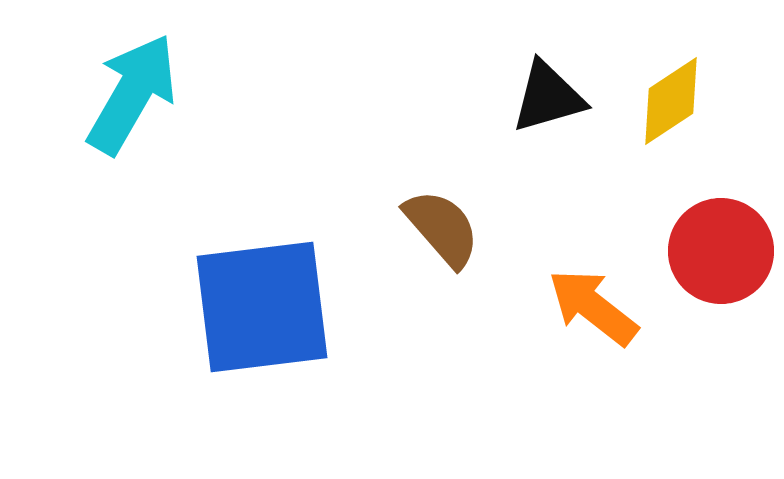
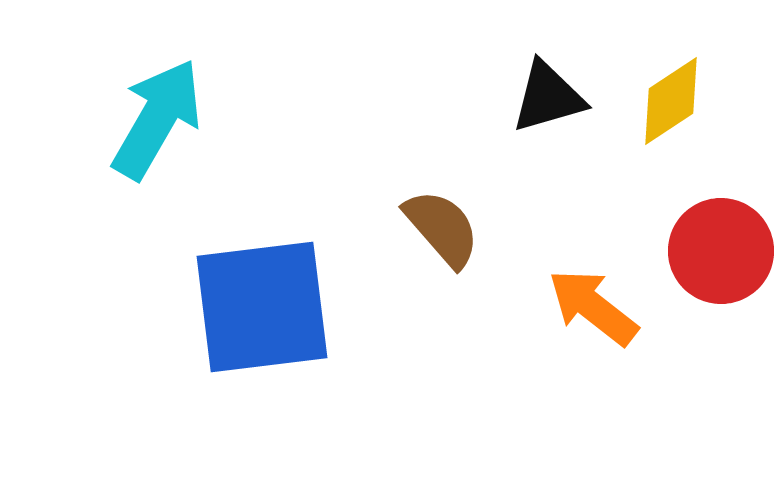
cyan arrow: moved 25 px right, 25 px down
